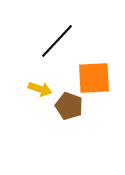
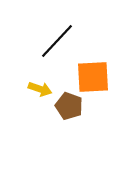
orange square: moved 1 px left, 1 px up
